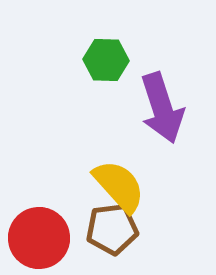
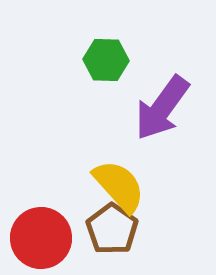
purple arrow: rotated 54 degrees clockwise
brown pentagon: rotated 30 degrees counterclockwise
red circle: moved 2 px right
